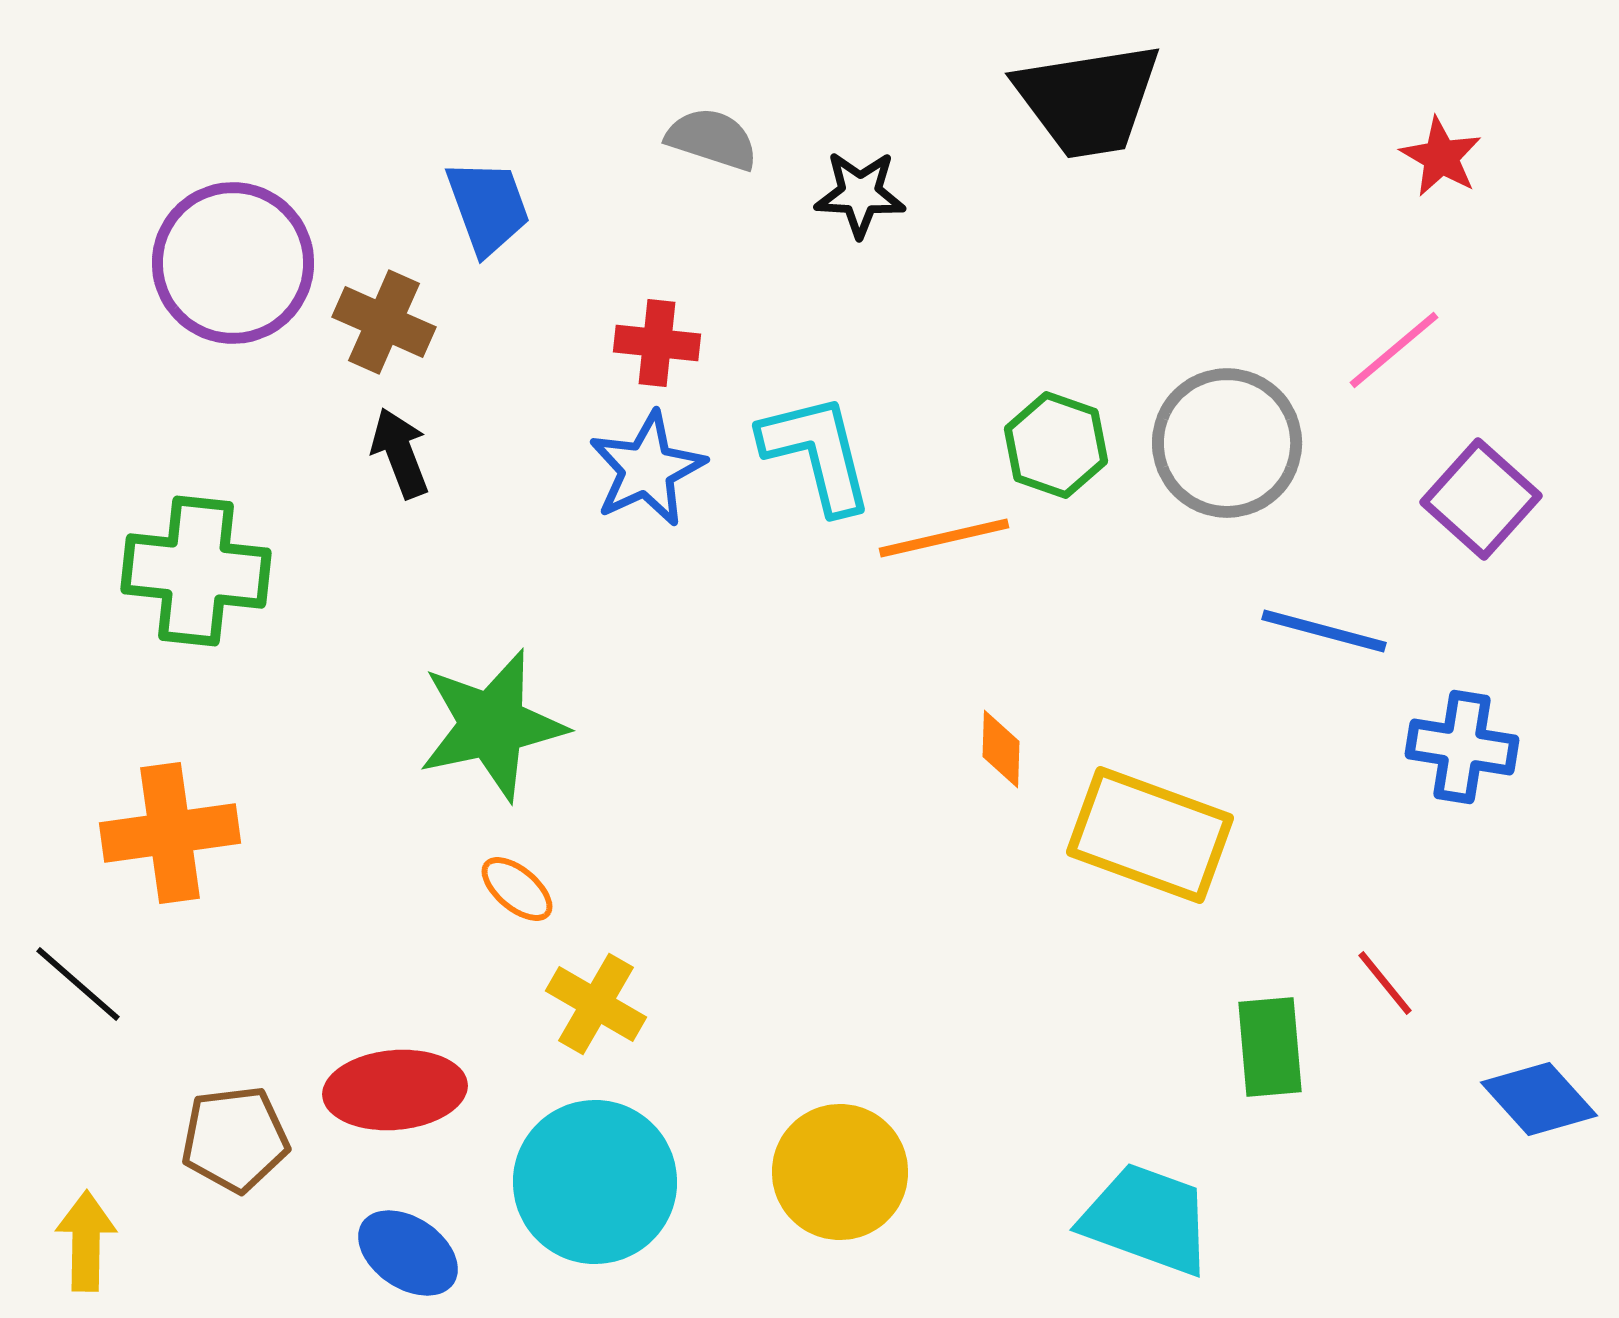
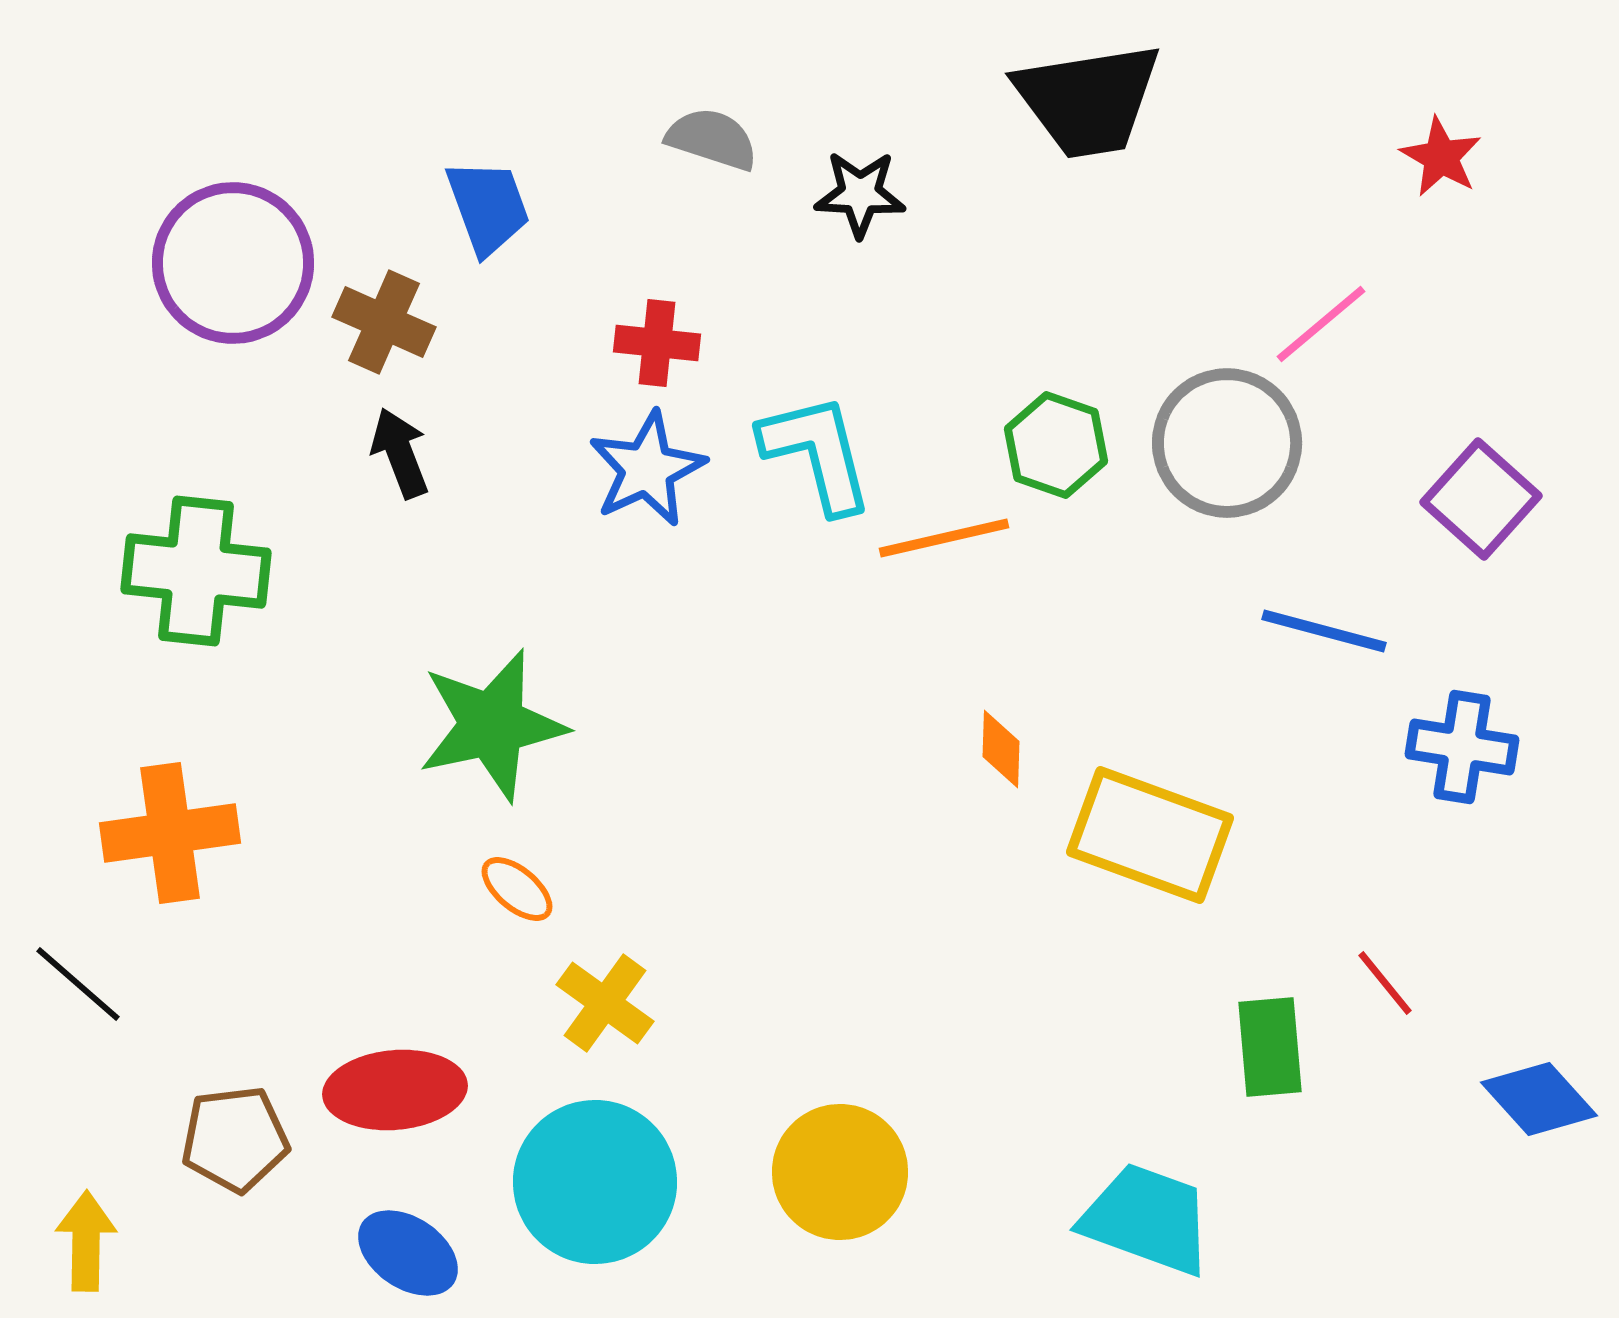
pink line: moved 73 px left, 26 px up
yellow cross: moved 9 px right, 1 px up; rotated 6 degrees clockwise
